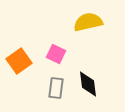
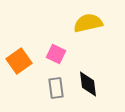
yellow semicircle: moved 1 px down
gray rectangle: rotated 15 degrees counterclockwise
